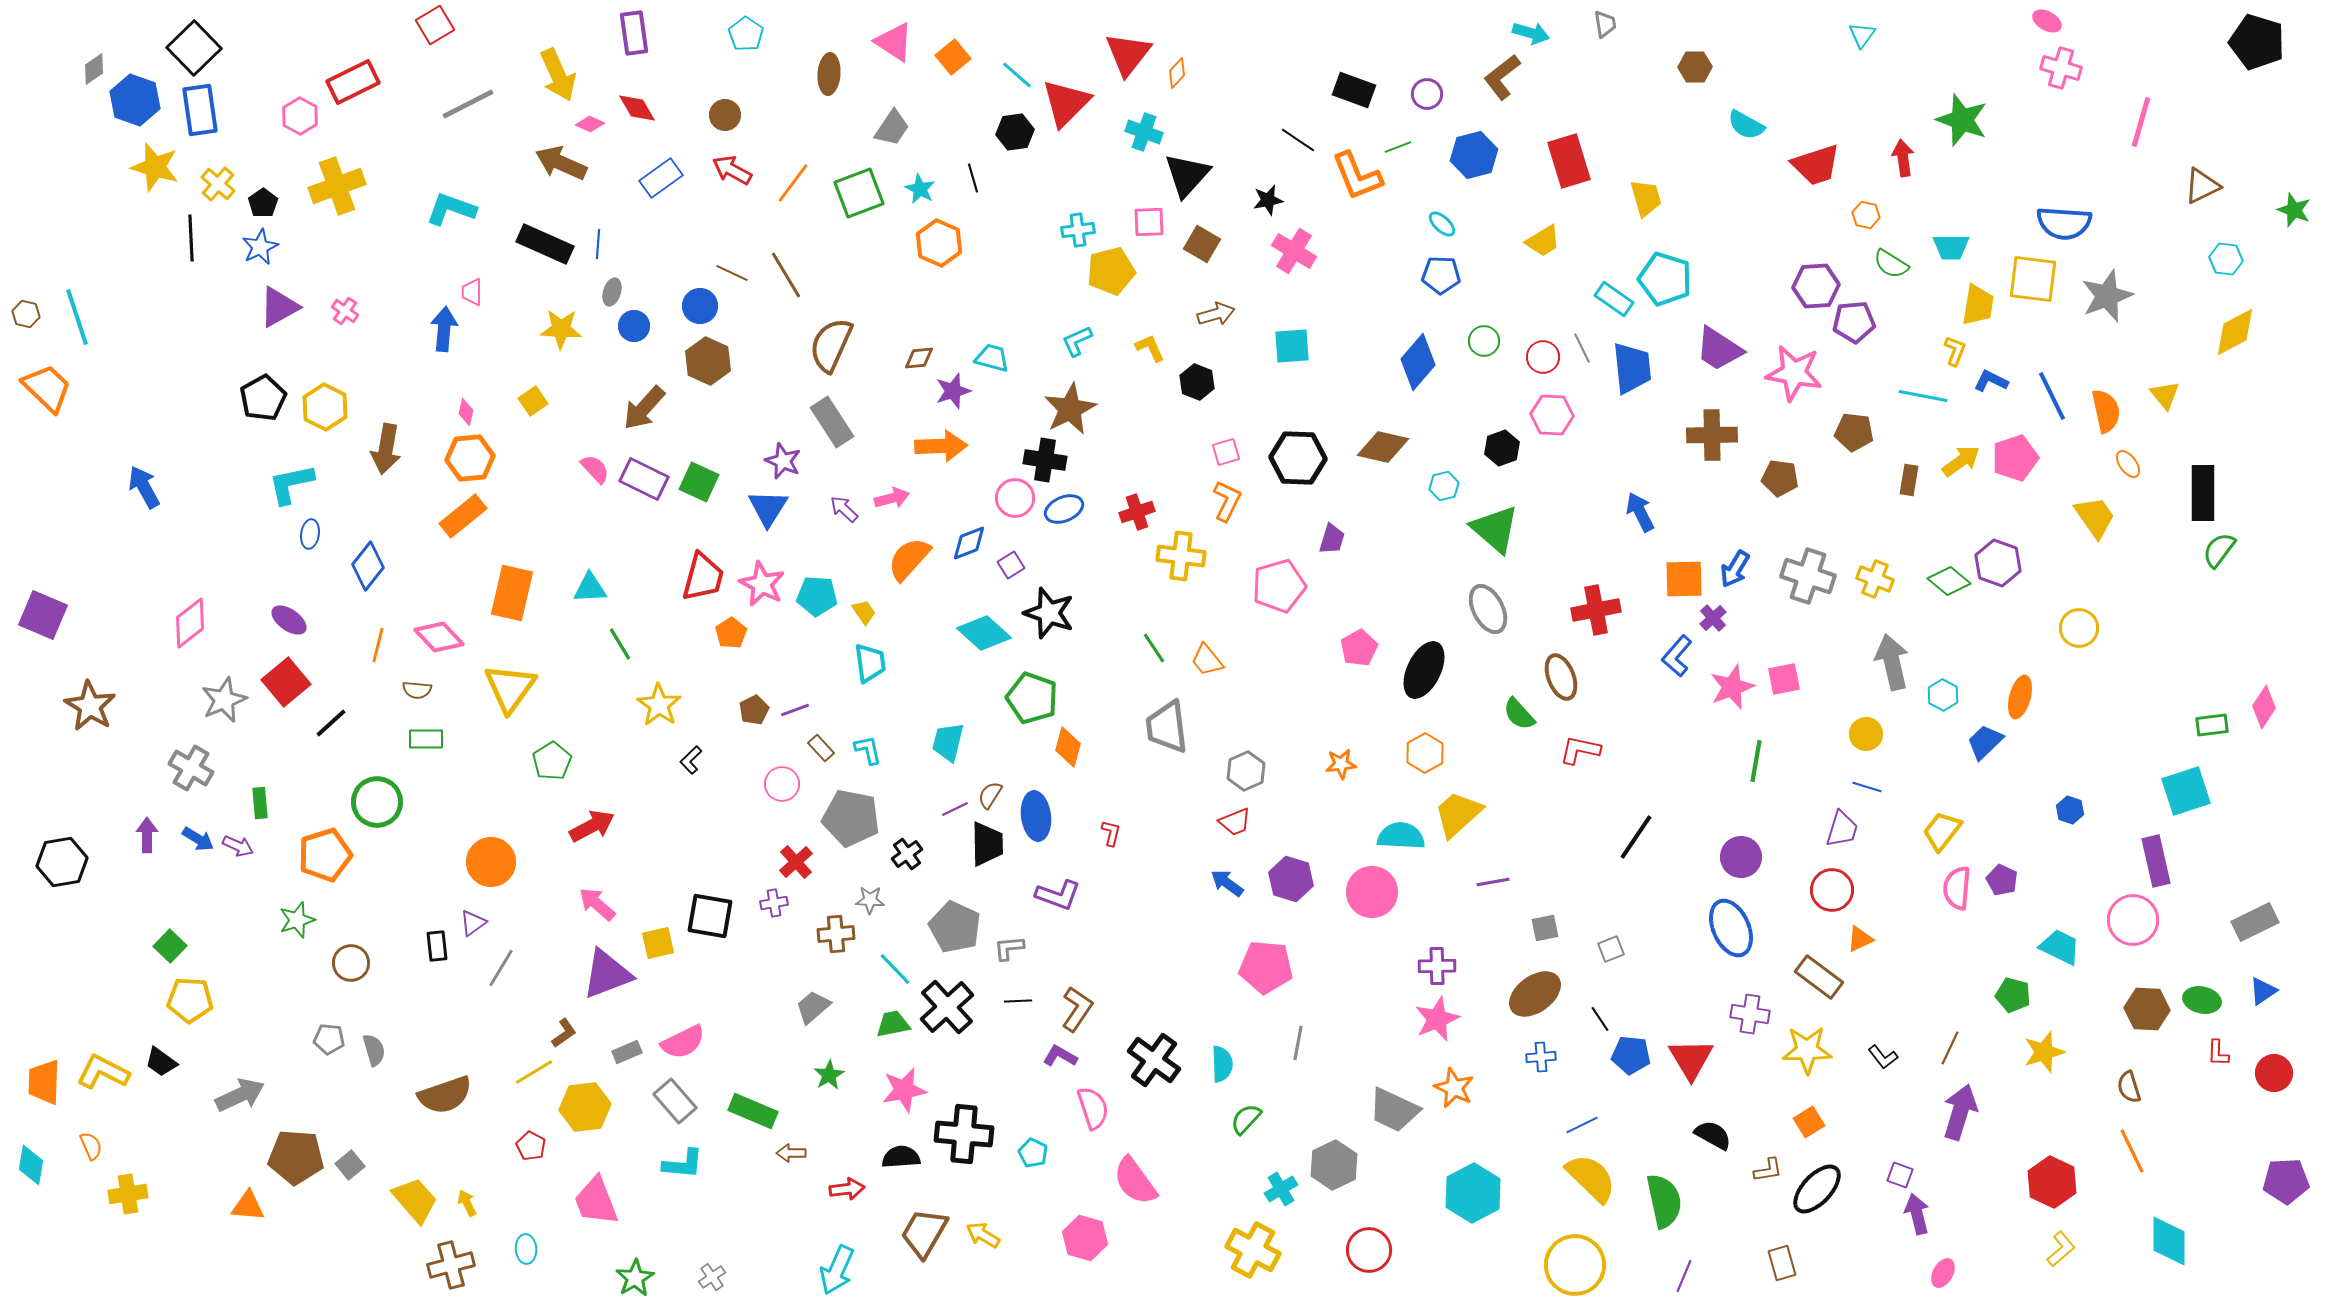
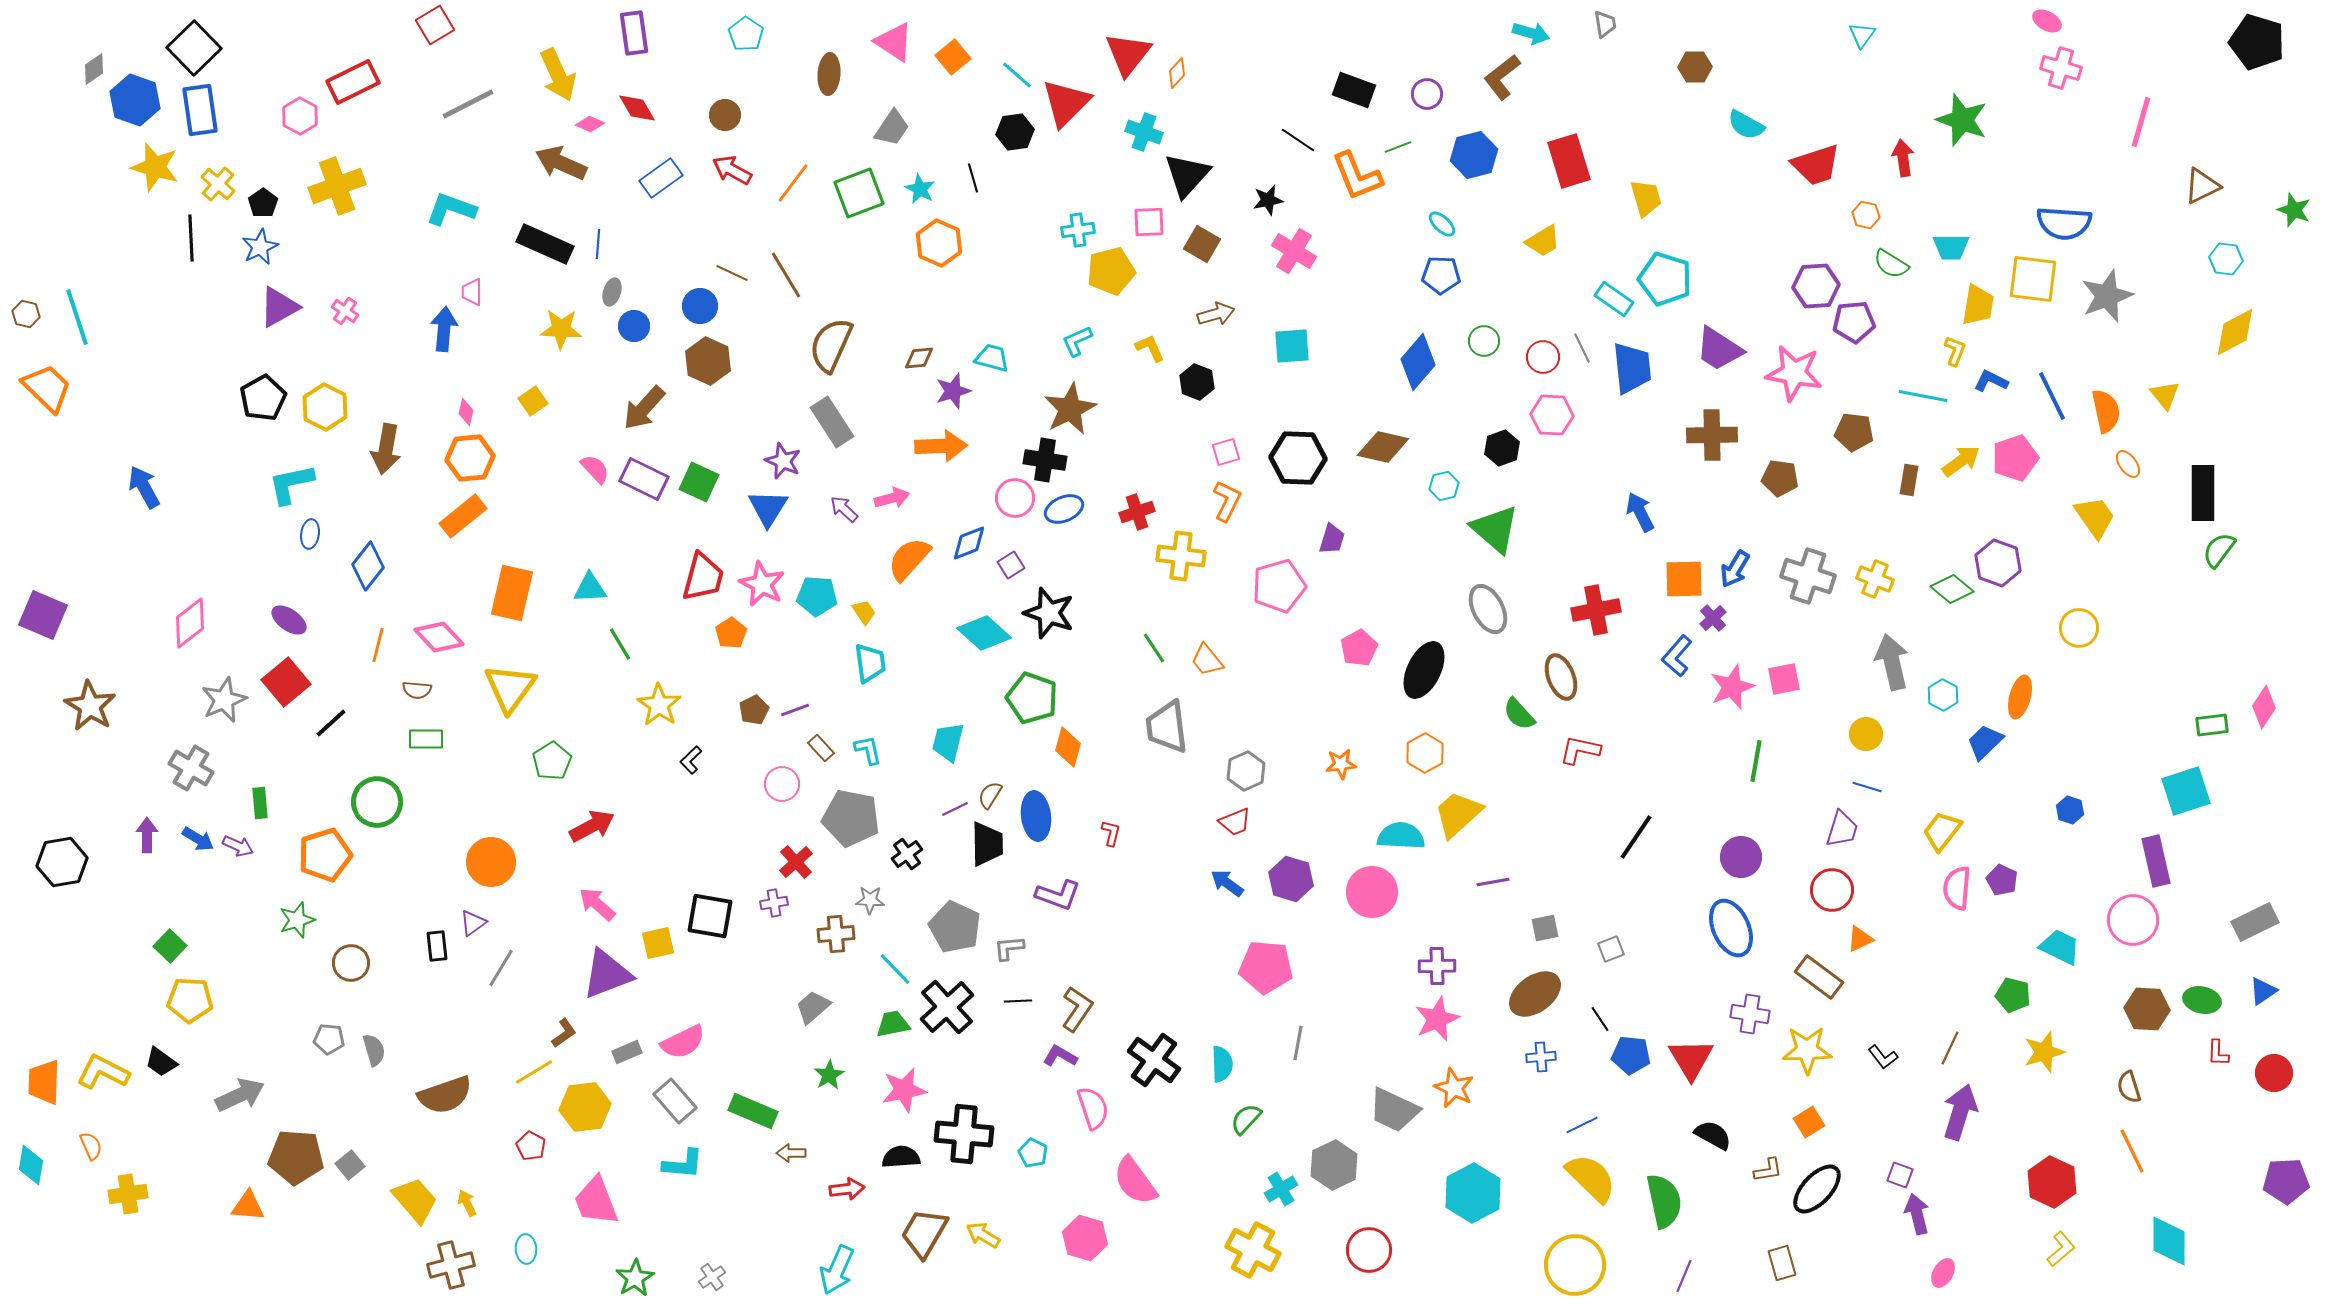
green diamond at (1949, 581): moved 3 px right, 8 px down
